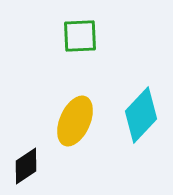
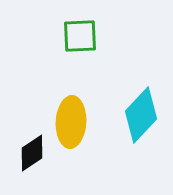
yellow ellipse: moved 4 px left, 1 px down; rotated 21 degrees counterclockwise
black diamond: moved 6 px right, 13 px up
